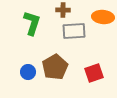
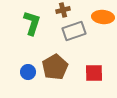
brown cross: rotated 16 degrees counterclockwise
gray rectangle: rotated 15 degrees counterclockwise
red square: rotated 18 degrees clockwise
